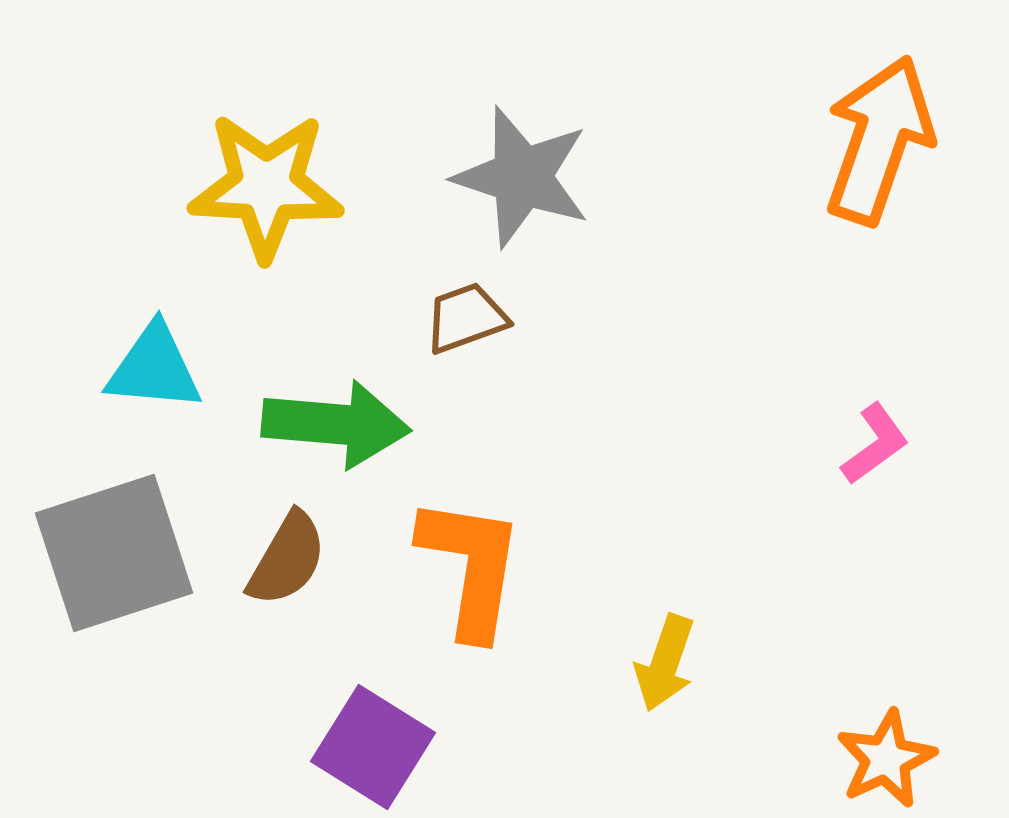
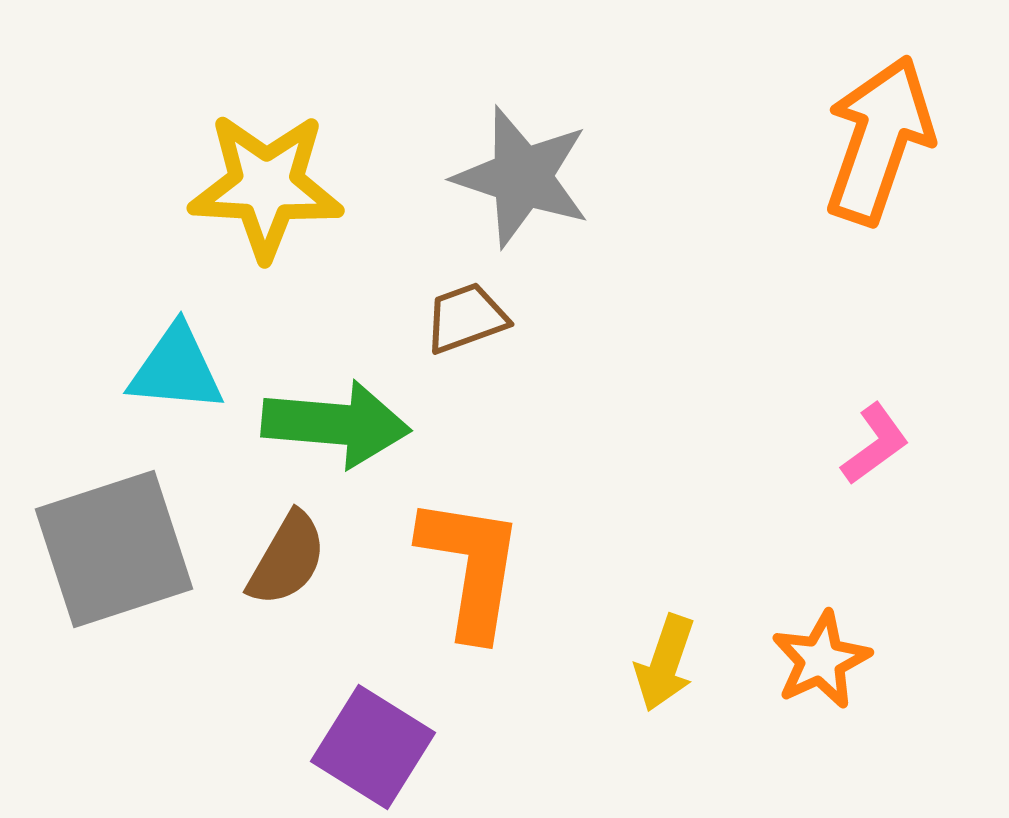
cyan triangle: moved 22 px right, 1 px down
gray square: moved 4 px up
orange star: moved 65 px left, 99 px up
